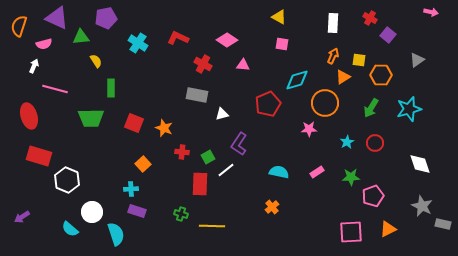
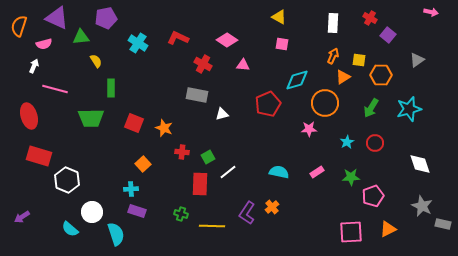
purple L-shape at (239, 144): moved 8 px right, 69 px down
white line at (226, 170): moved 2 px right, 2 px down
